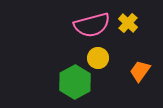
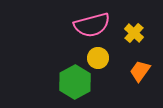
yellow cross: moved 6 px right, 10 px down
